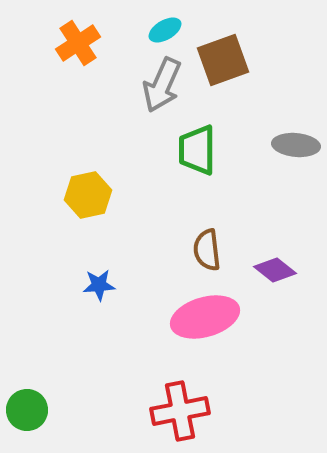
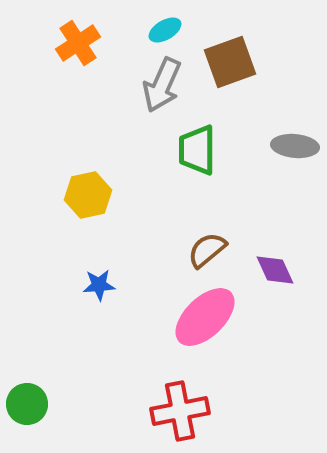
brown square: moved 7 px right, 2 px down
gray ellipse: moved 1 px left, 1 px down
brown semicircle: rotated 57 degrees clockwise
purple diamond: rotated 27 degrees clockwise
pink ellipse: rotated 28 degrees counterclockwise
green circle: moved 6 px up
